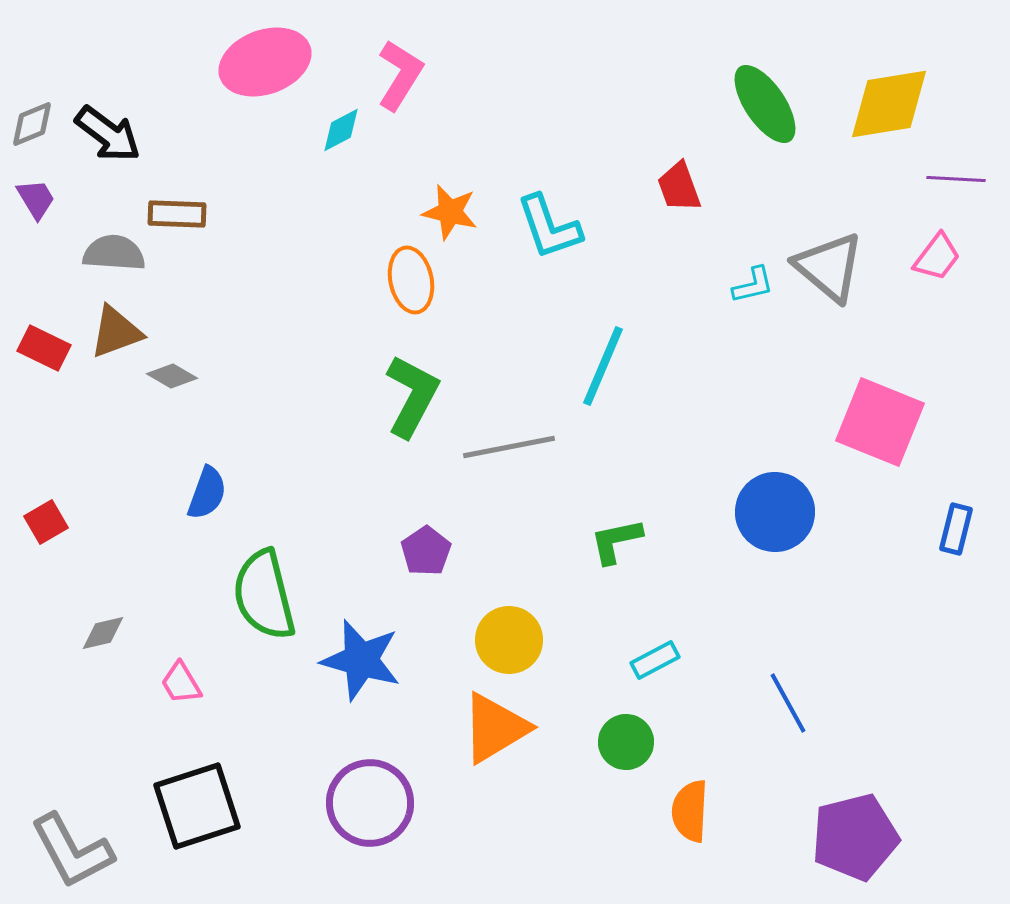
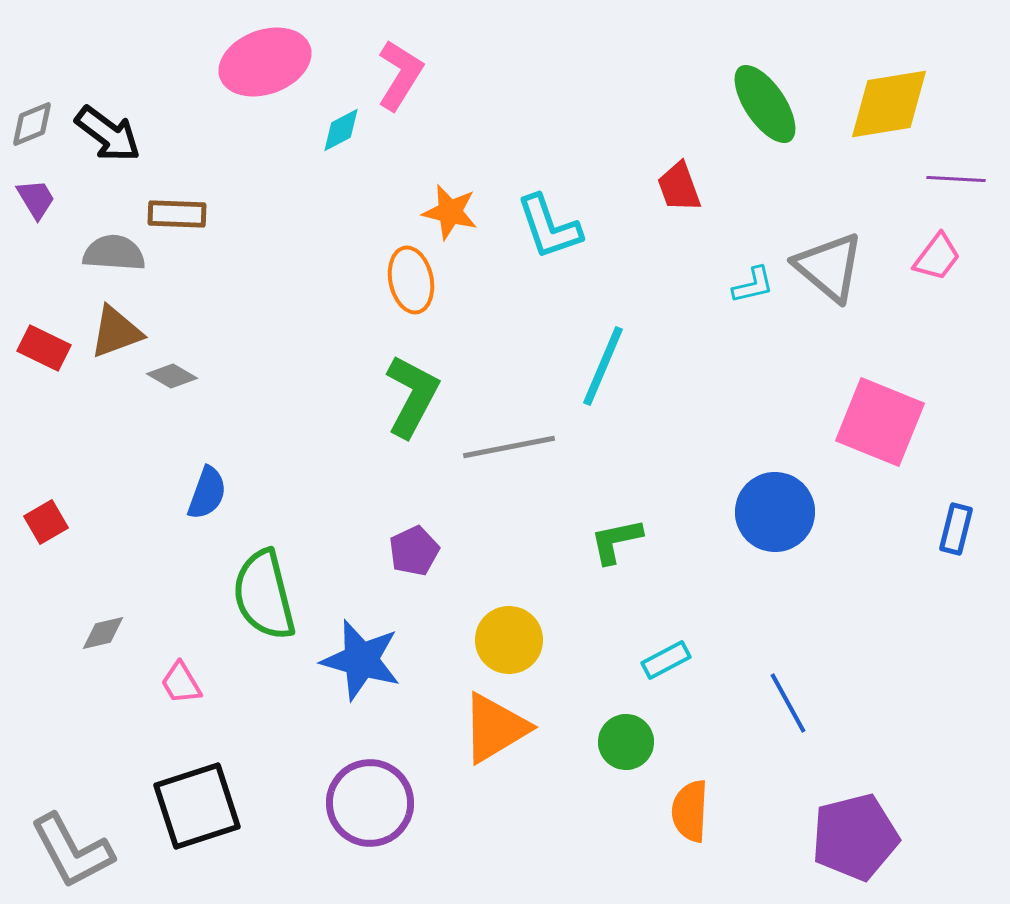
purple pentagon at (426, 551): moved 12 px left; rotated 9 degrees clockwise
cyan rectangle at (655, 660): moved 11 px right
